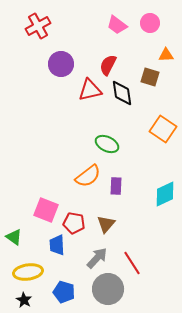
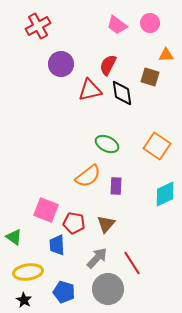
orange square: moved 6 px left, 17 px down
